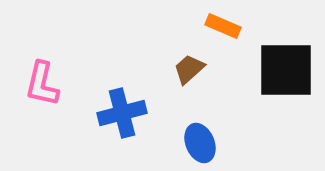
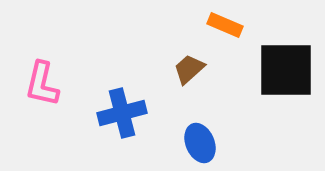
orange rectangle: moved 2 px right, 1 px up
